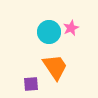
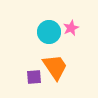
purple square: moved 3 px right, 7 px up
